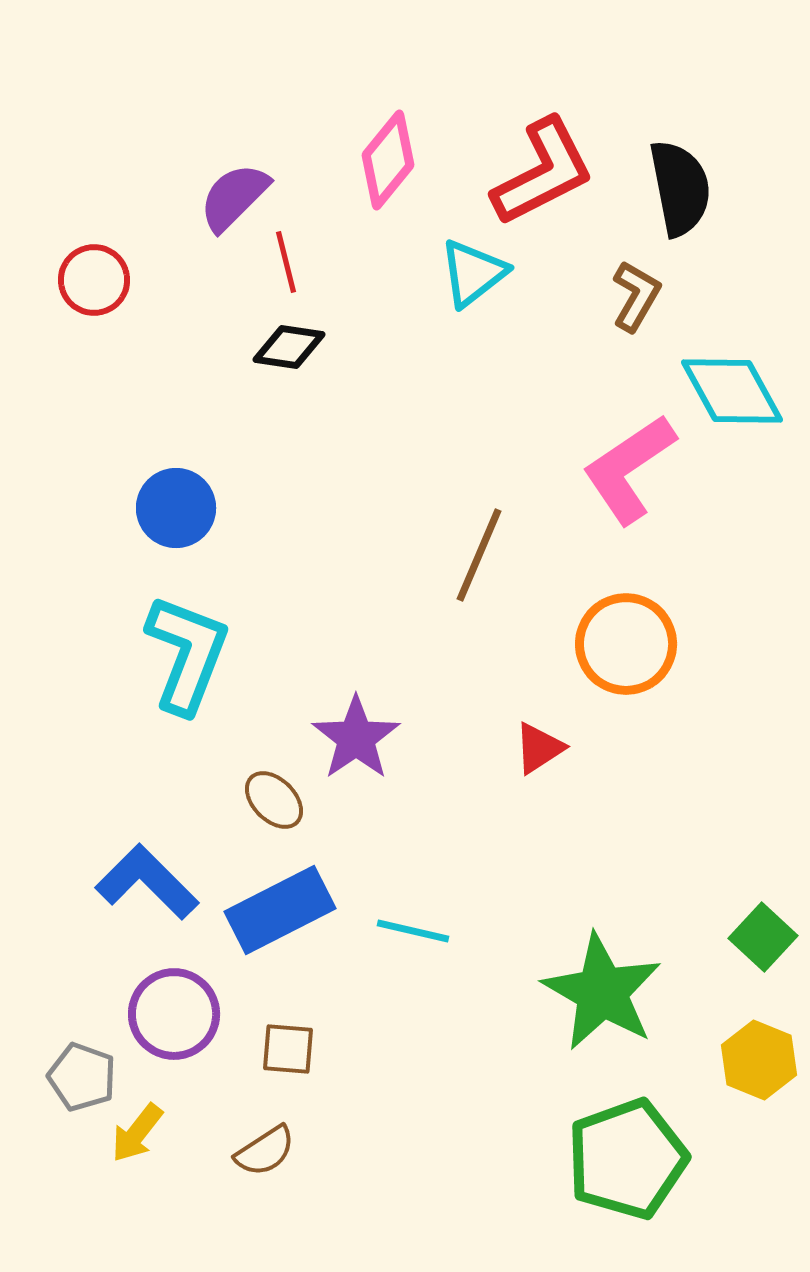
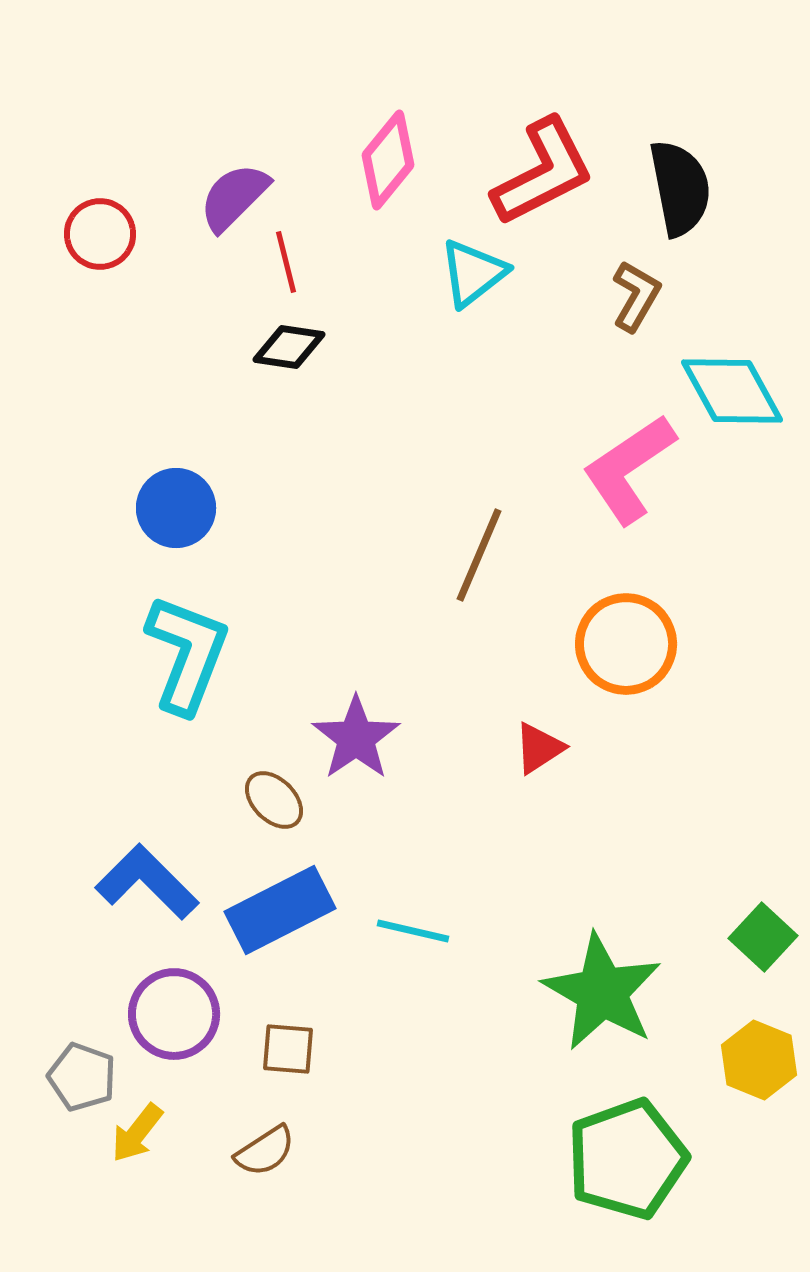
red circle: moved 6 px right, 46 px up
